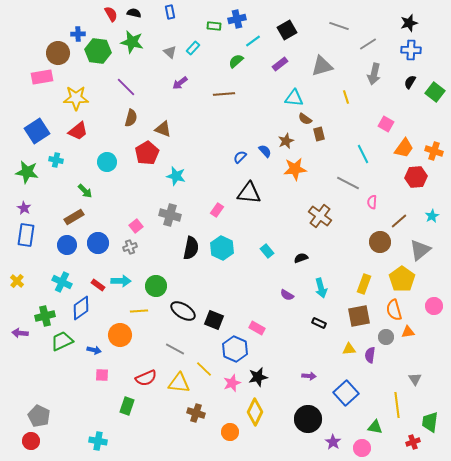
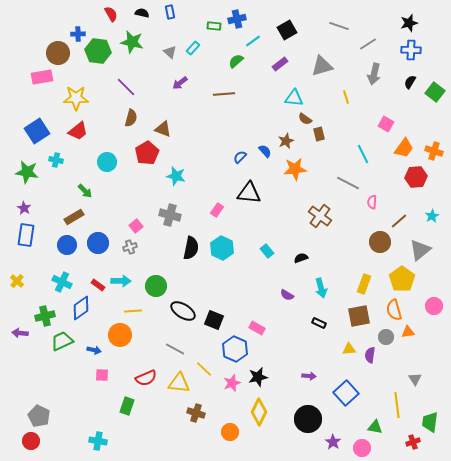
black semicircle at (134, 13): moved 8 px right
yellow line at (139, 311): moved 6 px left
yellow diamond at (255, 412): moved 4 px right
